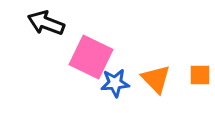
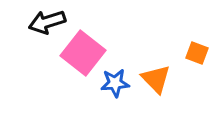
black arrow: moved 1 px right, 1 px up; rotated 39 degrees counterclockwise
pink square: moved 8 px left, 4 px up; rotated 12 degrees clockwise
orange square: moved 3 px left, 22 px up; rotated 20 degrees clockwise
